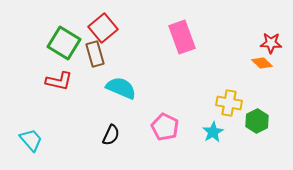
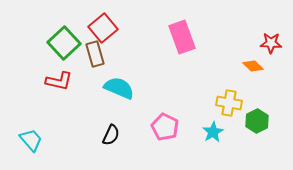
green square: rotated 16 degrees clockwise
orange diamond: moved 9 px left, 3 px down
cyan semicircle: moved 2 px left
